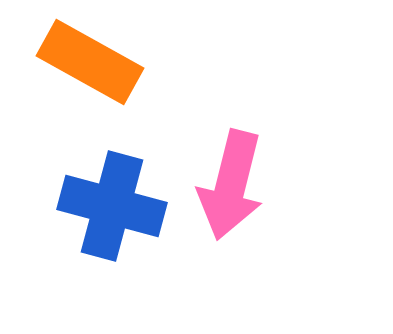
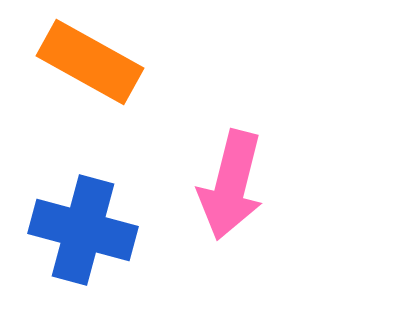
blue cross: moved 29 px left, 24 px down
